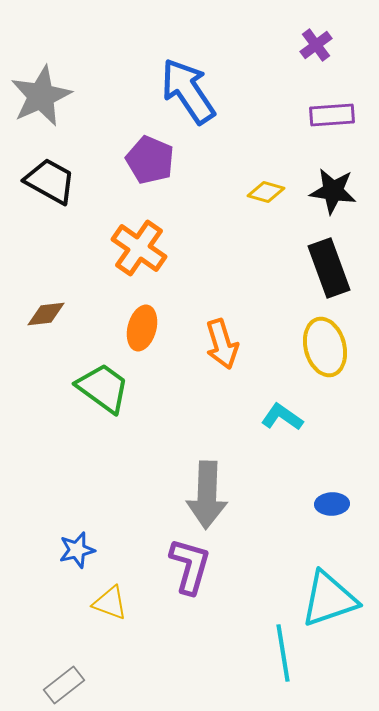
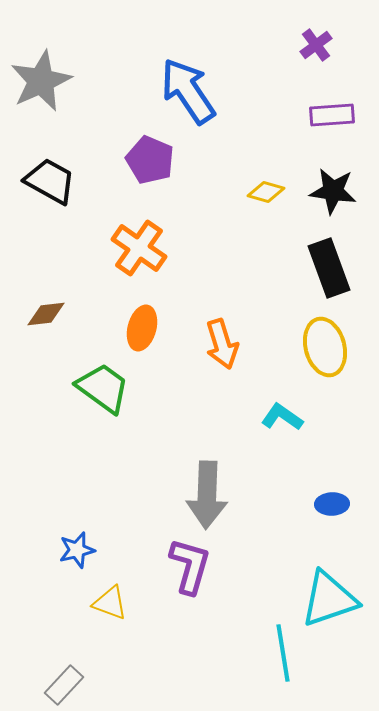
gray star: moved 15 px up
gray rectangle: rotated 9 degrees counterclockwise
